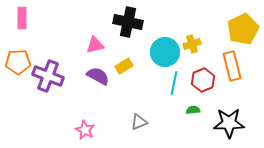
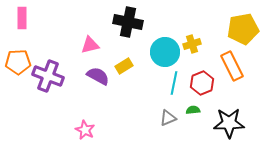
yellow pentagon: rotated 16 degrees clockwise
pink triangle: moved 5 px left
orange rectangle: rotated 12 degrees counterclockwise
red hexagon: moved 1 px left, 3 px down
gray triangle: moved 29 px right, 4 px up
